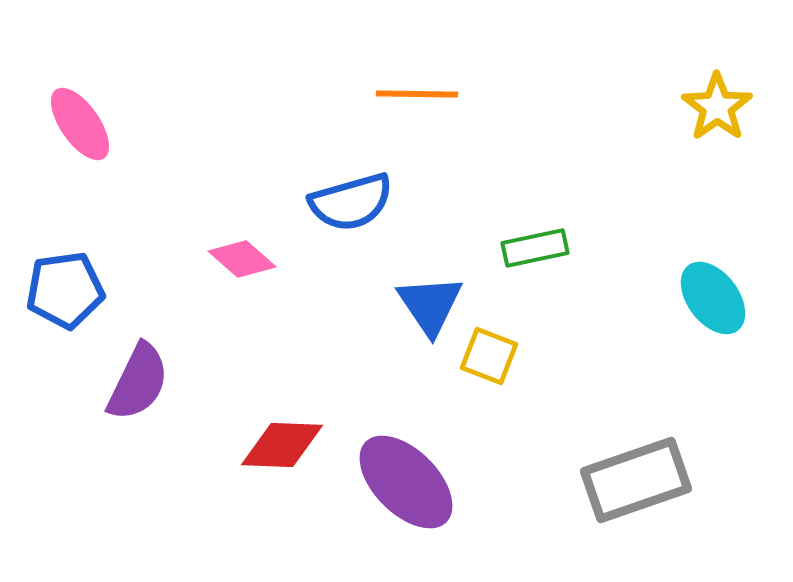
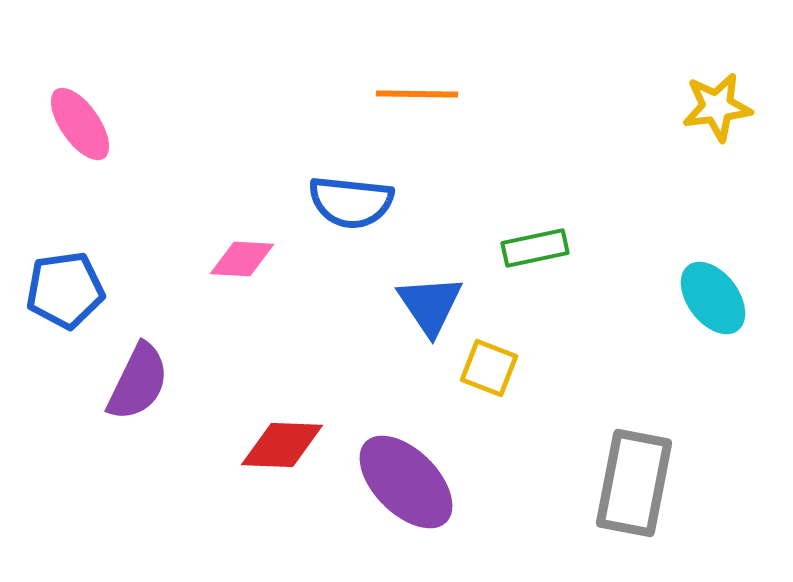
yellow star: rotated 28 degrees clockwise
blue semicircle: rotated 22 degrees clockwise
pink diamond: rotated 38 degrees counterclockwise
yellow square: moved 12 px down
gray rectangle: moved 2 px left, 3 px down; rotated 60 degrees counterclockwise
